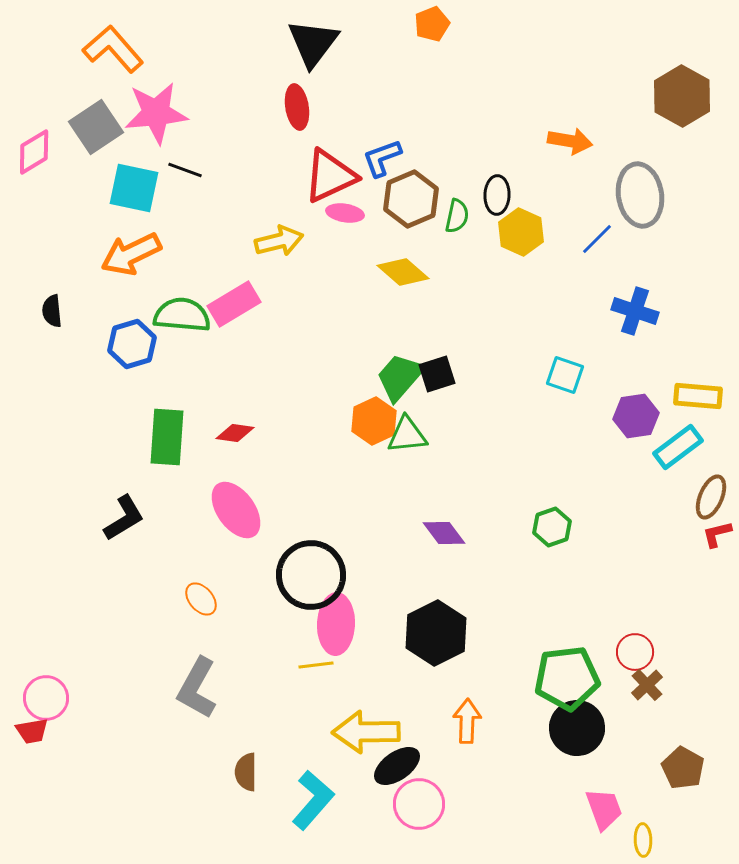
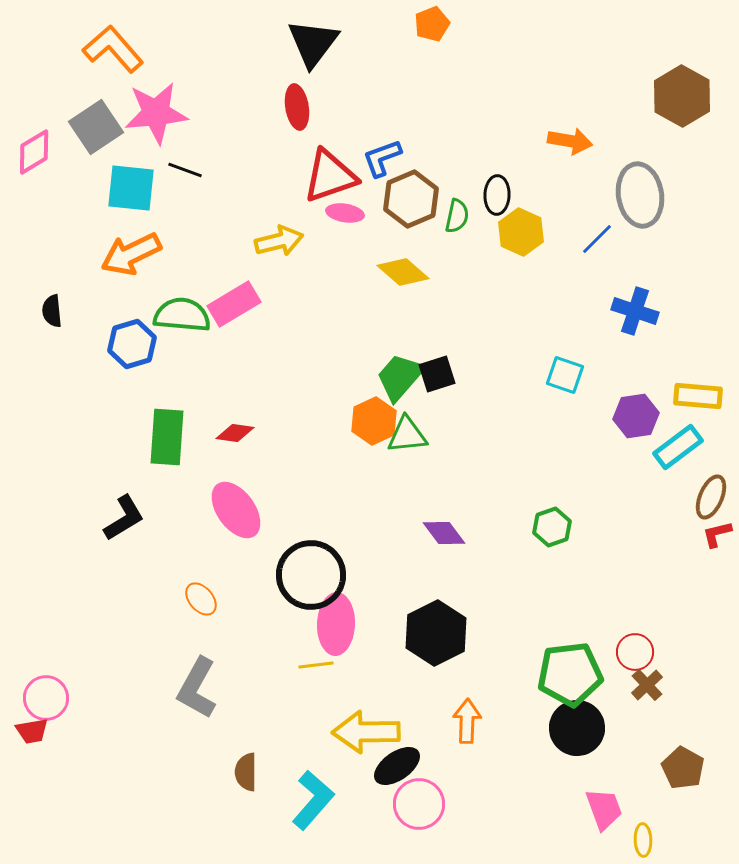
red triangle at (330, 176): rotated 6 degrees clockwise
cyan square at (134, 188): moved 3 px left; rotated 6 degrees counterclockwise
green pentagon at (567, 678): moved 3 px right, 4 px up
